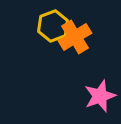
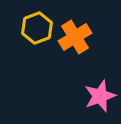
yellow hexagon: moved 16 px left, 2 px down
